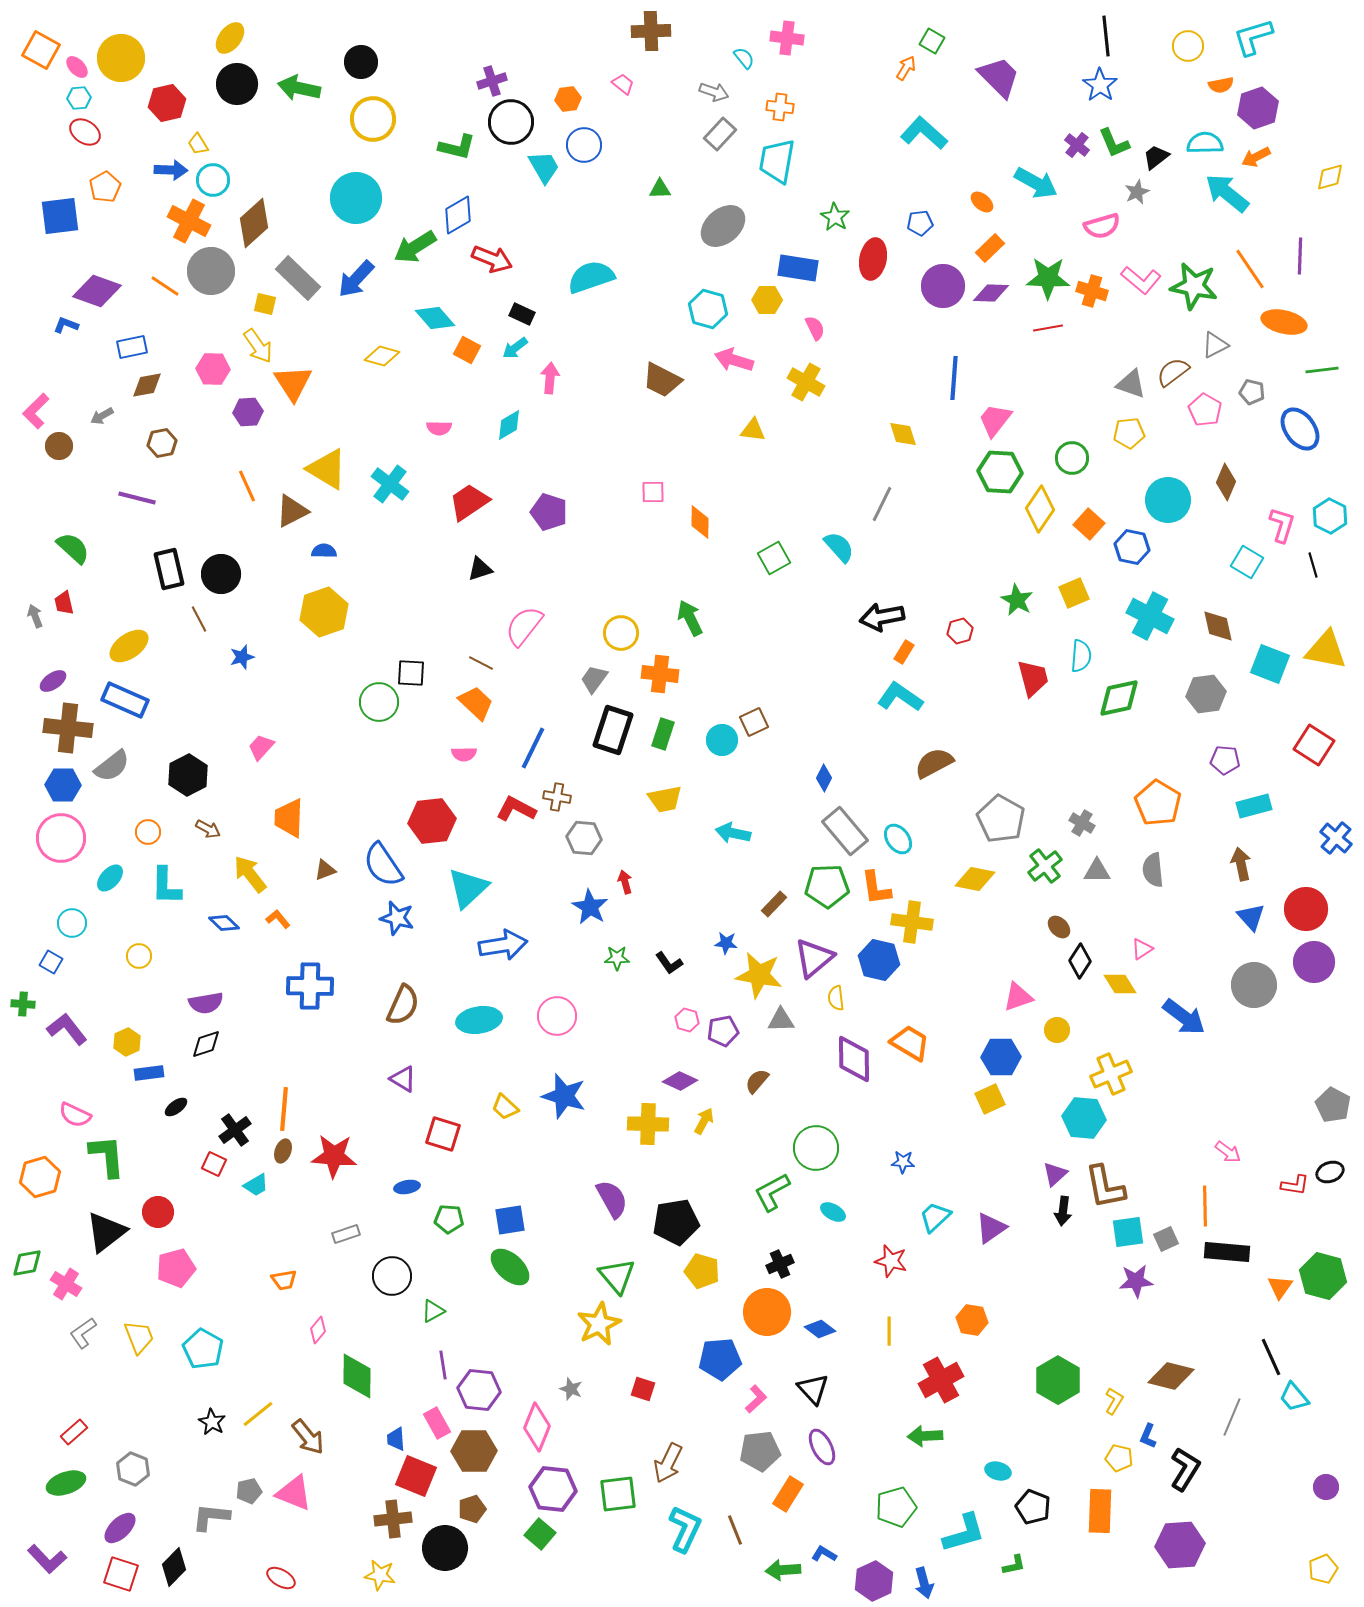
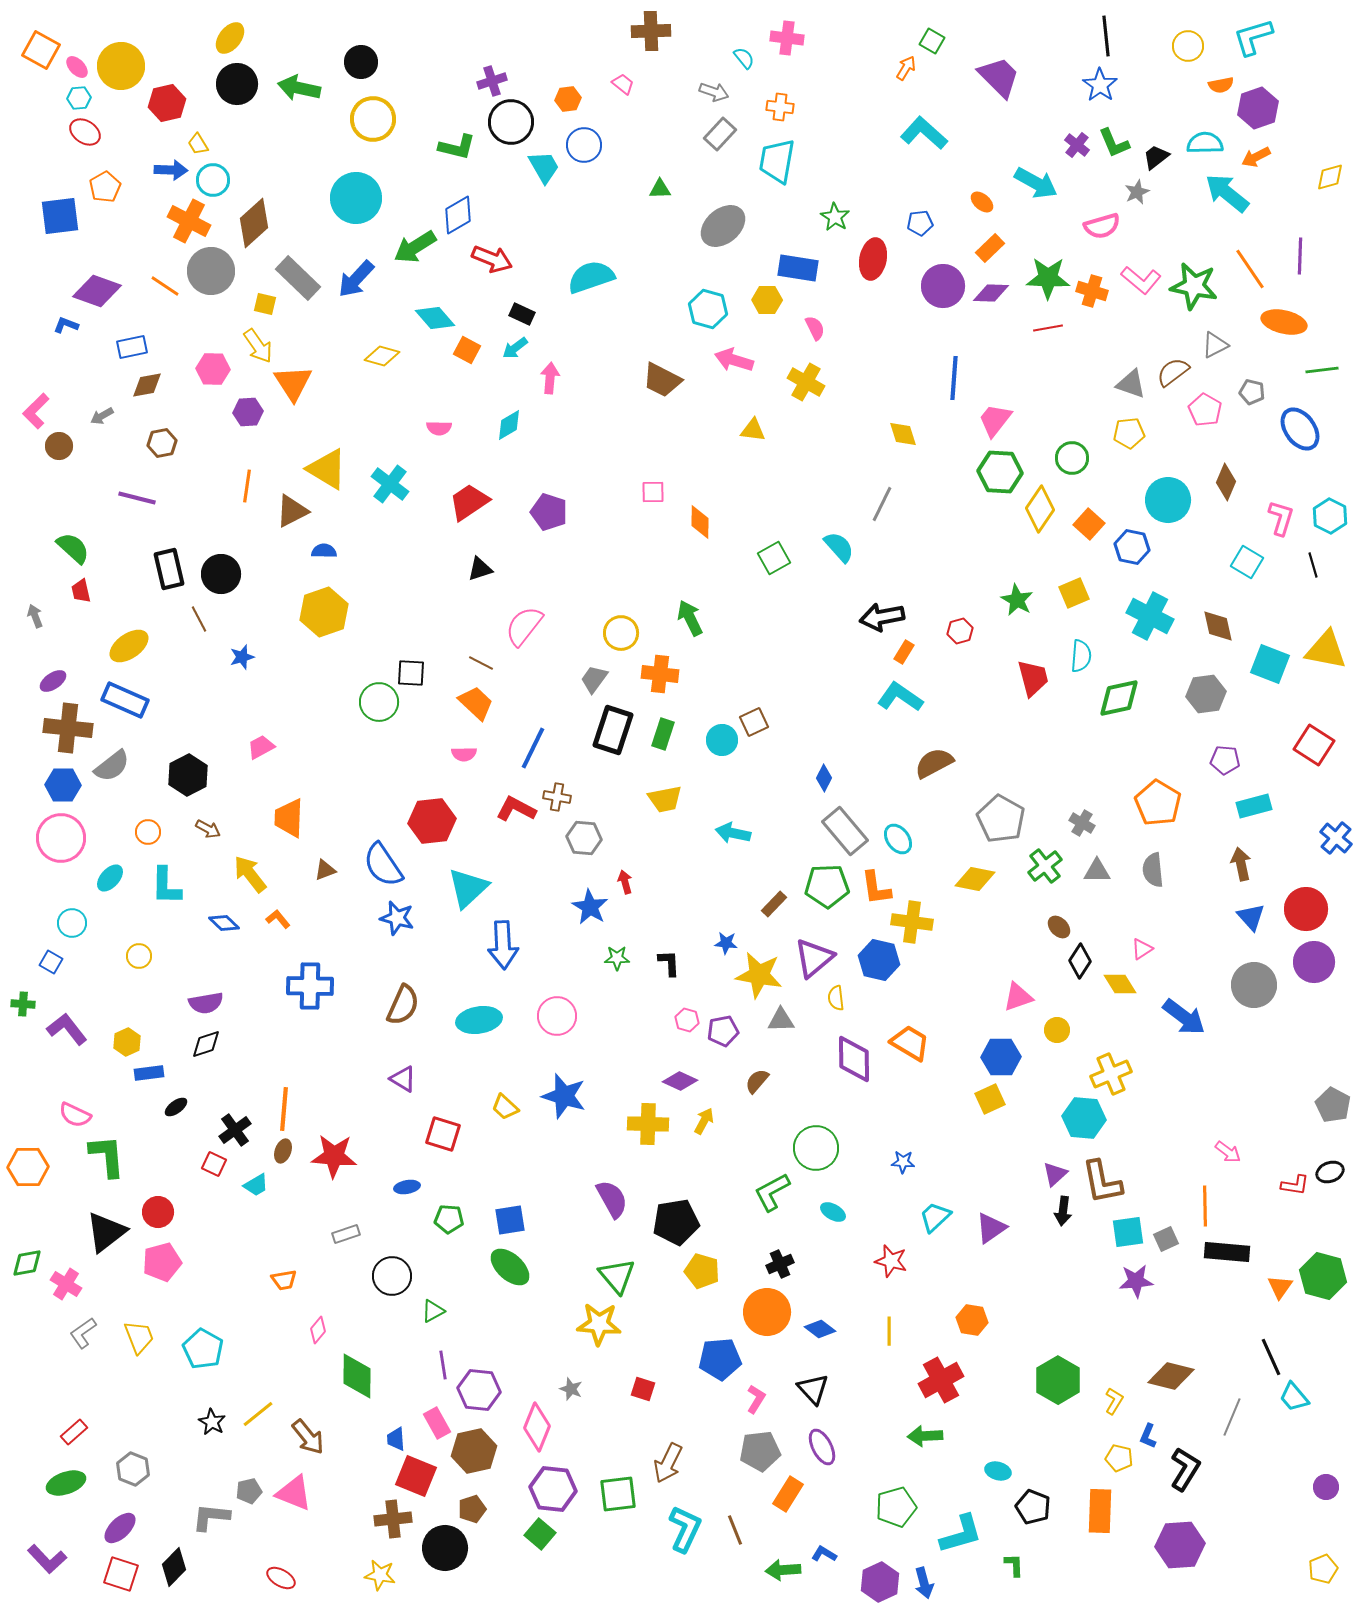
yellow circle at (121, 58): moved 8 px down
orange line at (247, 486): rotated 32 degrees clockwise
pink L-shape at (1282, 525): moved 1 px left, 7 px up
red trapezoid at (64, 603): moved 17 px right, 12 px up
pink trapezoid at (261, 747): rotated 20 degrees clockwise
blue arrow at (503, 945): rotated 96 degrees clockwise
black L-shape at (669, 963): rotated 148 degrees counterclockwise
orange hexagon at (40, 1177): moved 12 px left, 10 px up; rotated 15 degrees clockwise
brown L-shape at (1105, 1187): moved 3 px left, 5 px up
pink pentagon at (176, 1268): moved 14 px left, 6 px up
yellow star at (599, 1324): rotated 30 degrees clockwise
pink L-shape at (756, 1399): rotated 16 degrees counterclockwise
brown hexagon at (474, 1451): rotated 12 degrees counterclockwise
cyan L-shape at (964, 1533): moved 3 px left, 1 px down
green L-shape at (1014, 1565): rotated 80 degrees counterclockwise
purple hexagon at (874, 1581): moved 6 px right, 1 px down
